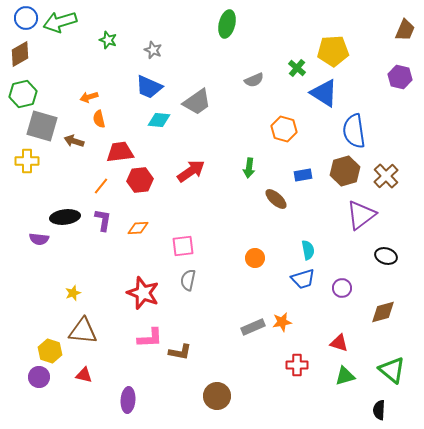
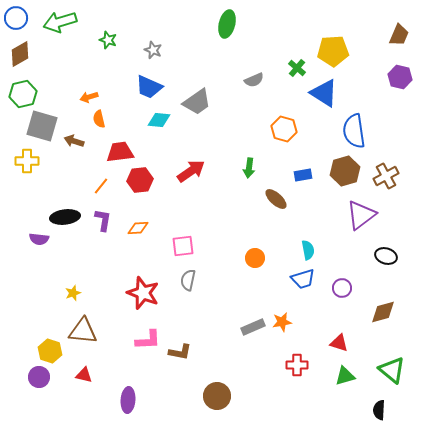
blue circle at (26, 18): moved 10 px left
brown trapezoid at (405, 30): moved 6 px left, 5 px down
brown cross at (386, 176): rotated 15 degrees clockwise
pink L-shape at (150, 338): moved 2 px left, 2 px down
